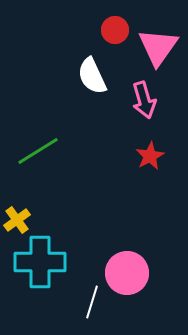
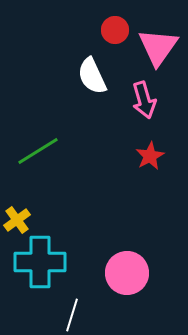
white line: moved 20 px left, 13 px down
